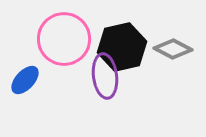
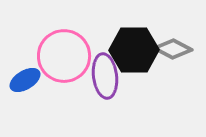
pink circle: moved 17 px down
black hexagon: moved 12 px right, 3 px down; rotated 12 degrees clockwise
blue ellipse: rotated 16 degrees clockwise
